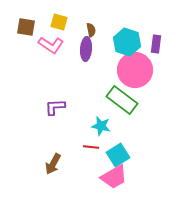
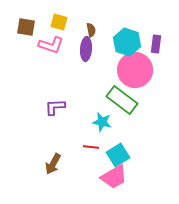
pink L-shape: rotated 15 degrees counterclockwise
cyan star: moved 1 px right, 4 px up
